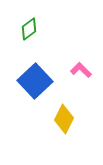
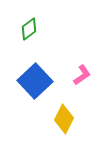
pink L-shape: moved 1 px right, 5 px down; rotated 100 degrees clockwise
